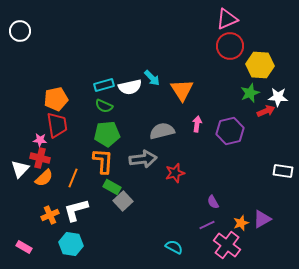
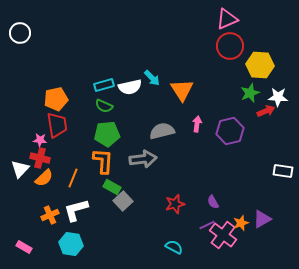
white circle: moved 2 px down
red star: moved 31 px down
pink cross: moved 4 px left, 10 px up
